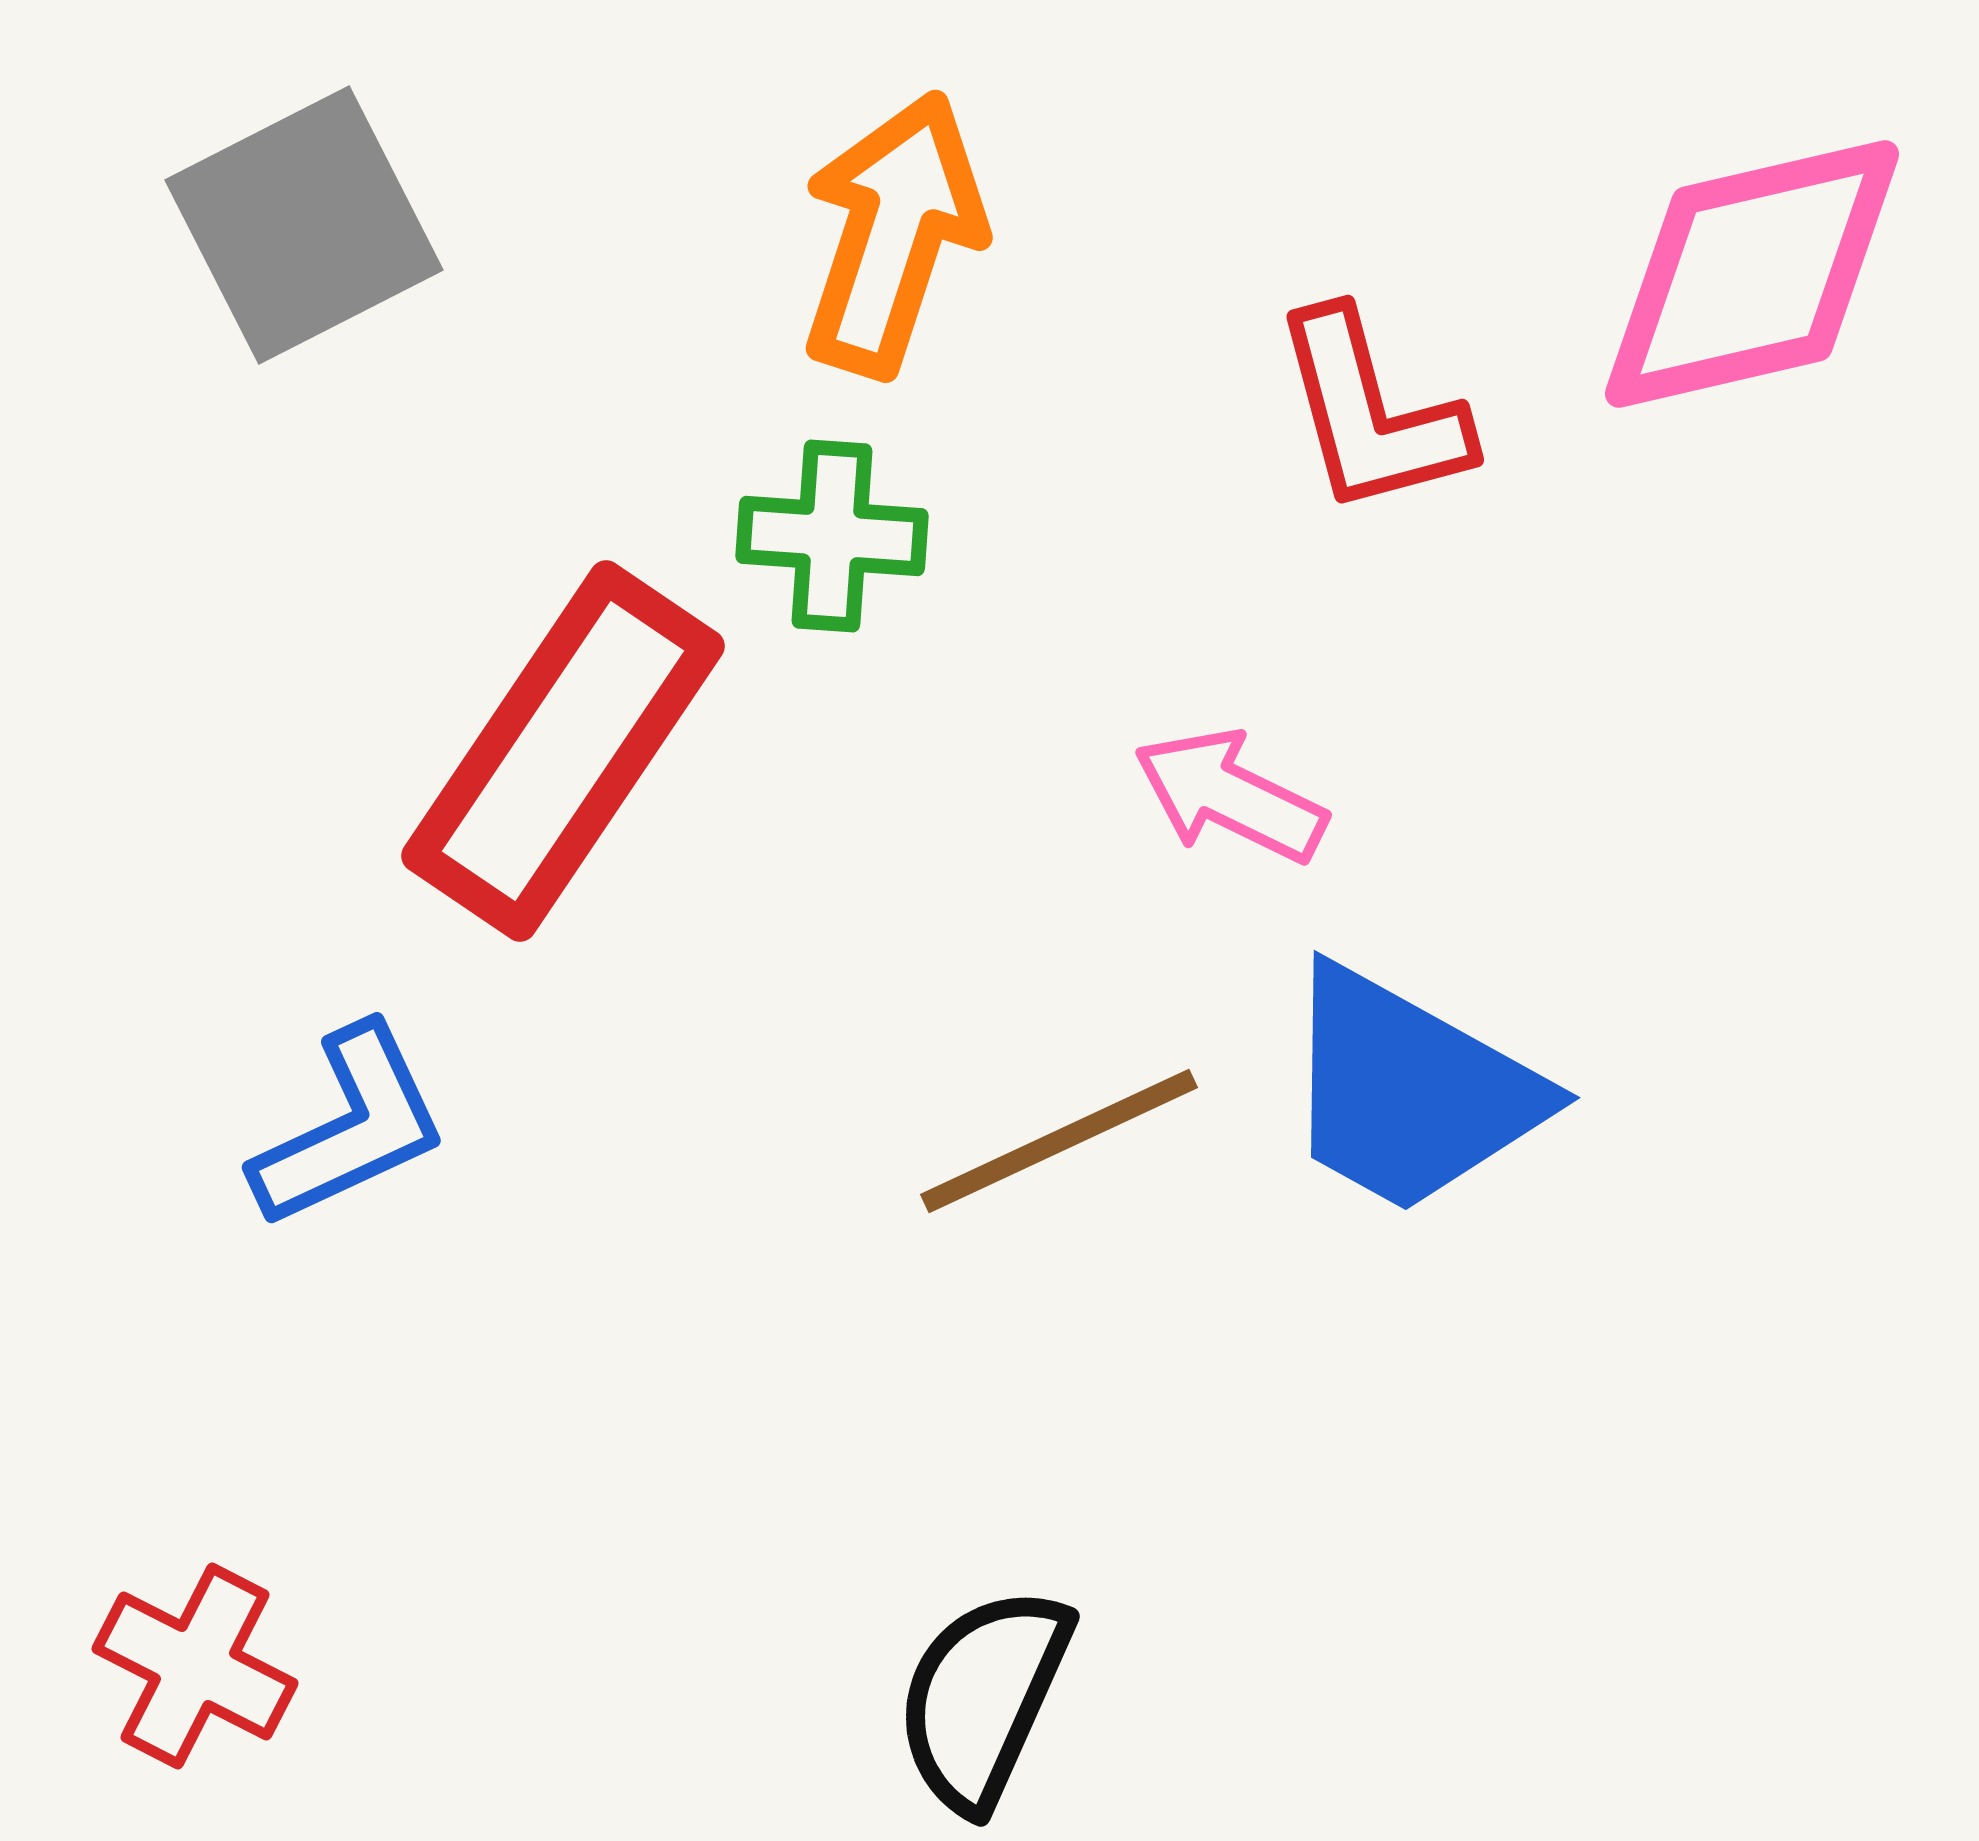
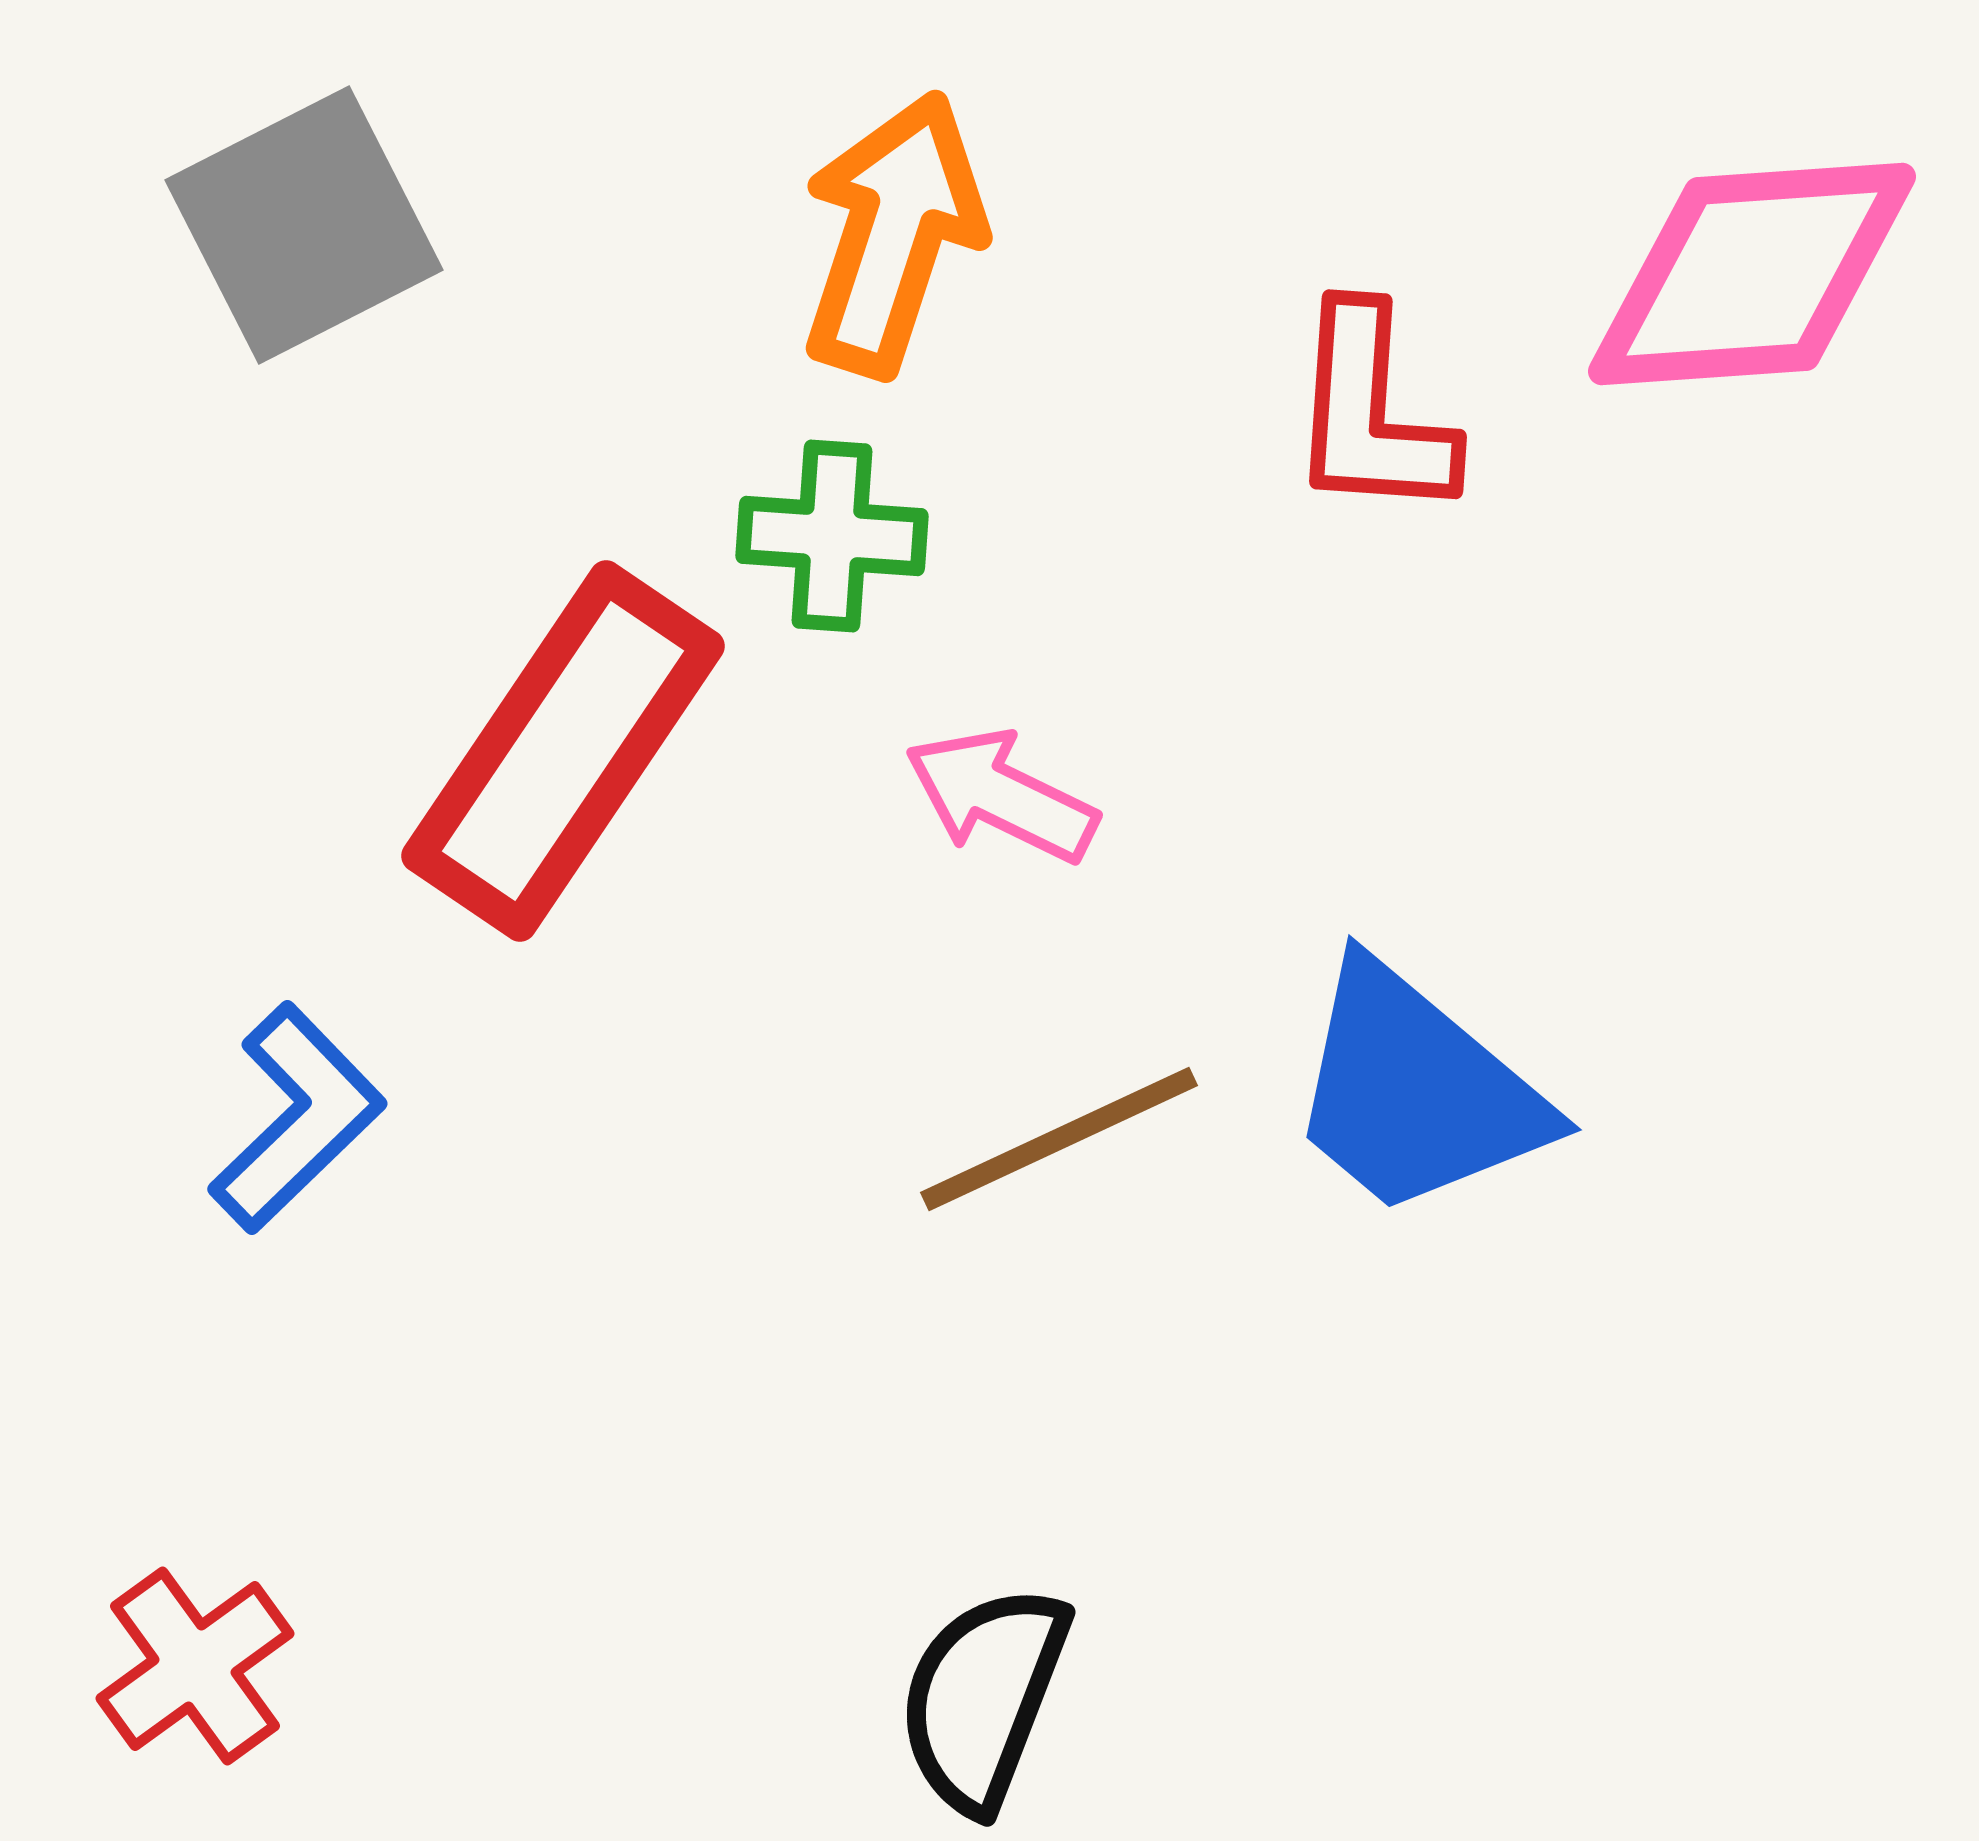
pink diamond: rotated 9 degrees clockwise
red L-shape: rotated 19 degrees clockwise
pink arrow: moved 229 px left
blue trapezoid: moved 6 px right; rotated 11 degrees clockwise
blue L-shape: moved 53 px left, 9 px up; rotated 19 degrees counterclockwise
brown line: moved 2 px up
red cross: rotated 27 degrees clockwise
black semicircle: rotated 3 degrees counterclockwise
